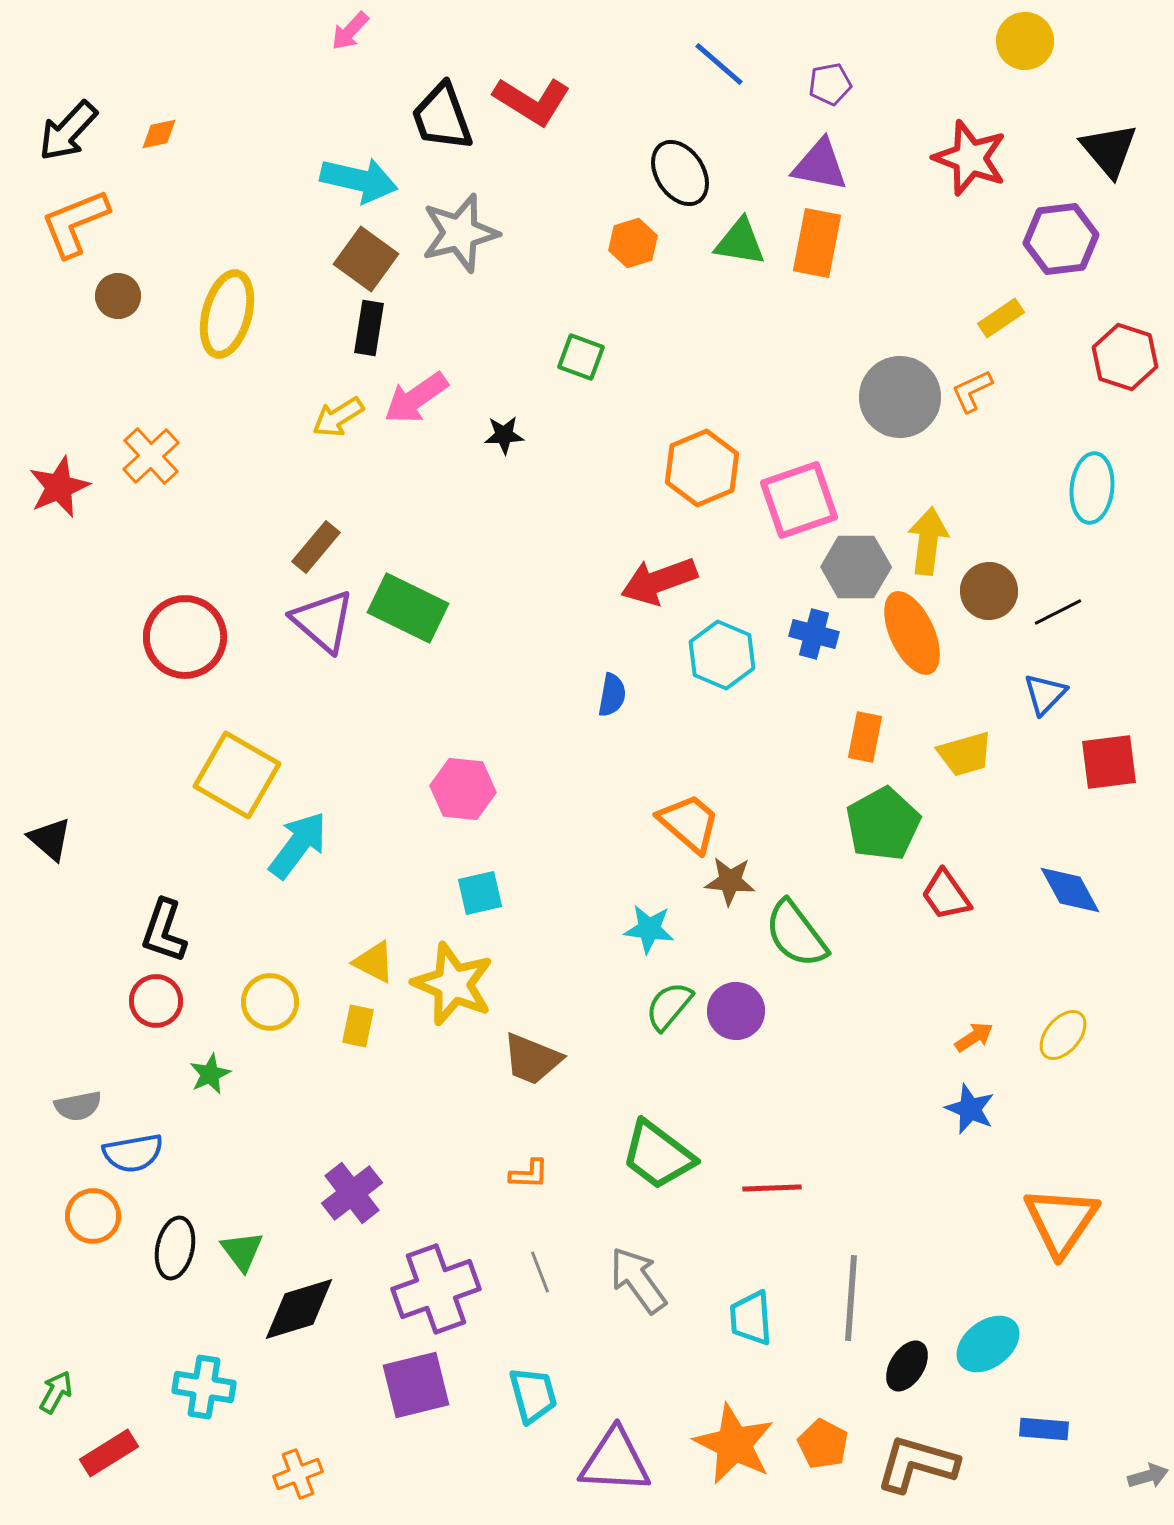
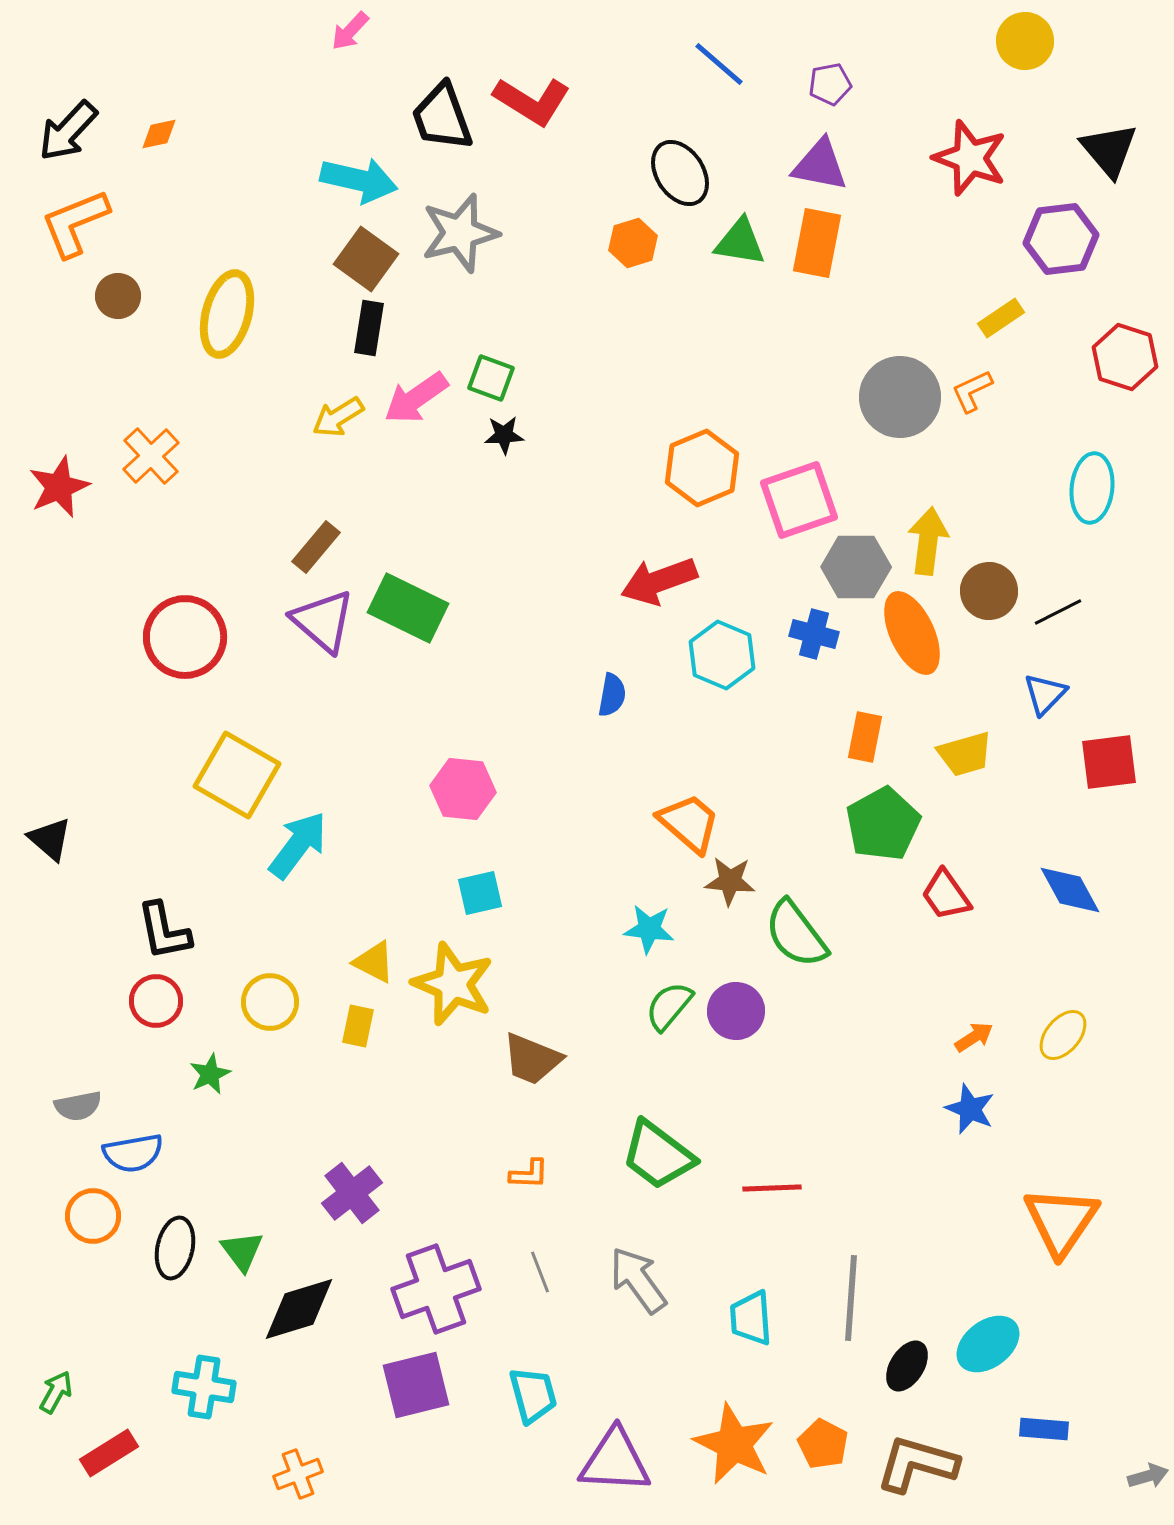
green square at (581, 357): moved 90 px left, 21 px down
black L-shape at (164, 931): rotated 30 degrees counterclockwise
